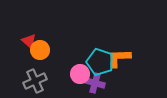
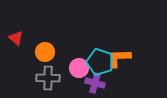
red triangle: moved 13 px left, 3 px up
orange circle: moved 5 px right, 2 px down
pink circle: moved 1 px left, 6 px up
gray cross: moved 13 px right, 3 px up; rotated 25 degrees clockwise
